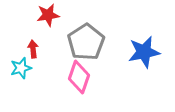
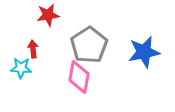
gray pentagon: moved 3 px right, 3 px down
cyan star: rotated 20 degrees clockwise
pink diamond: rotated 8 degrees counterclockwise
